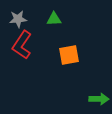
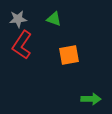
green triangle: rotated 21 degrees clockwise
green arrow: moved 8 px left
